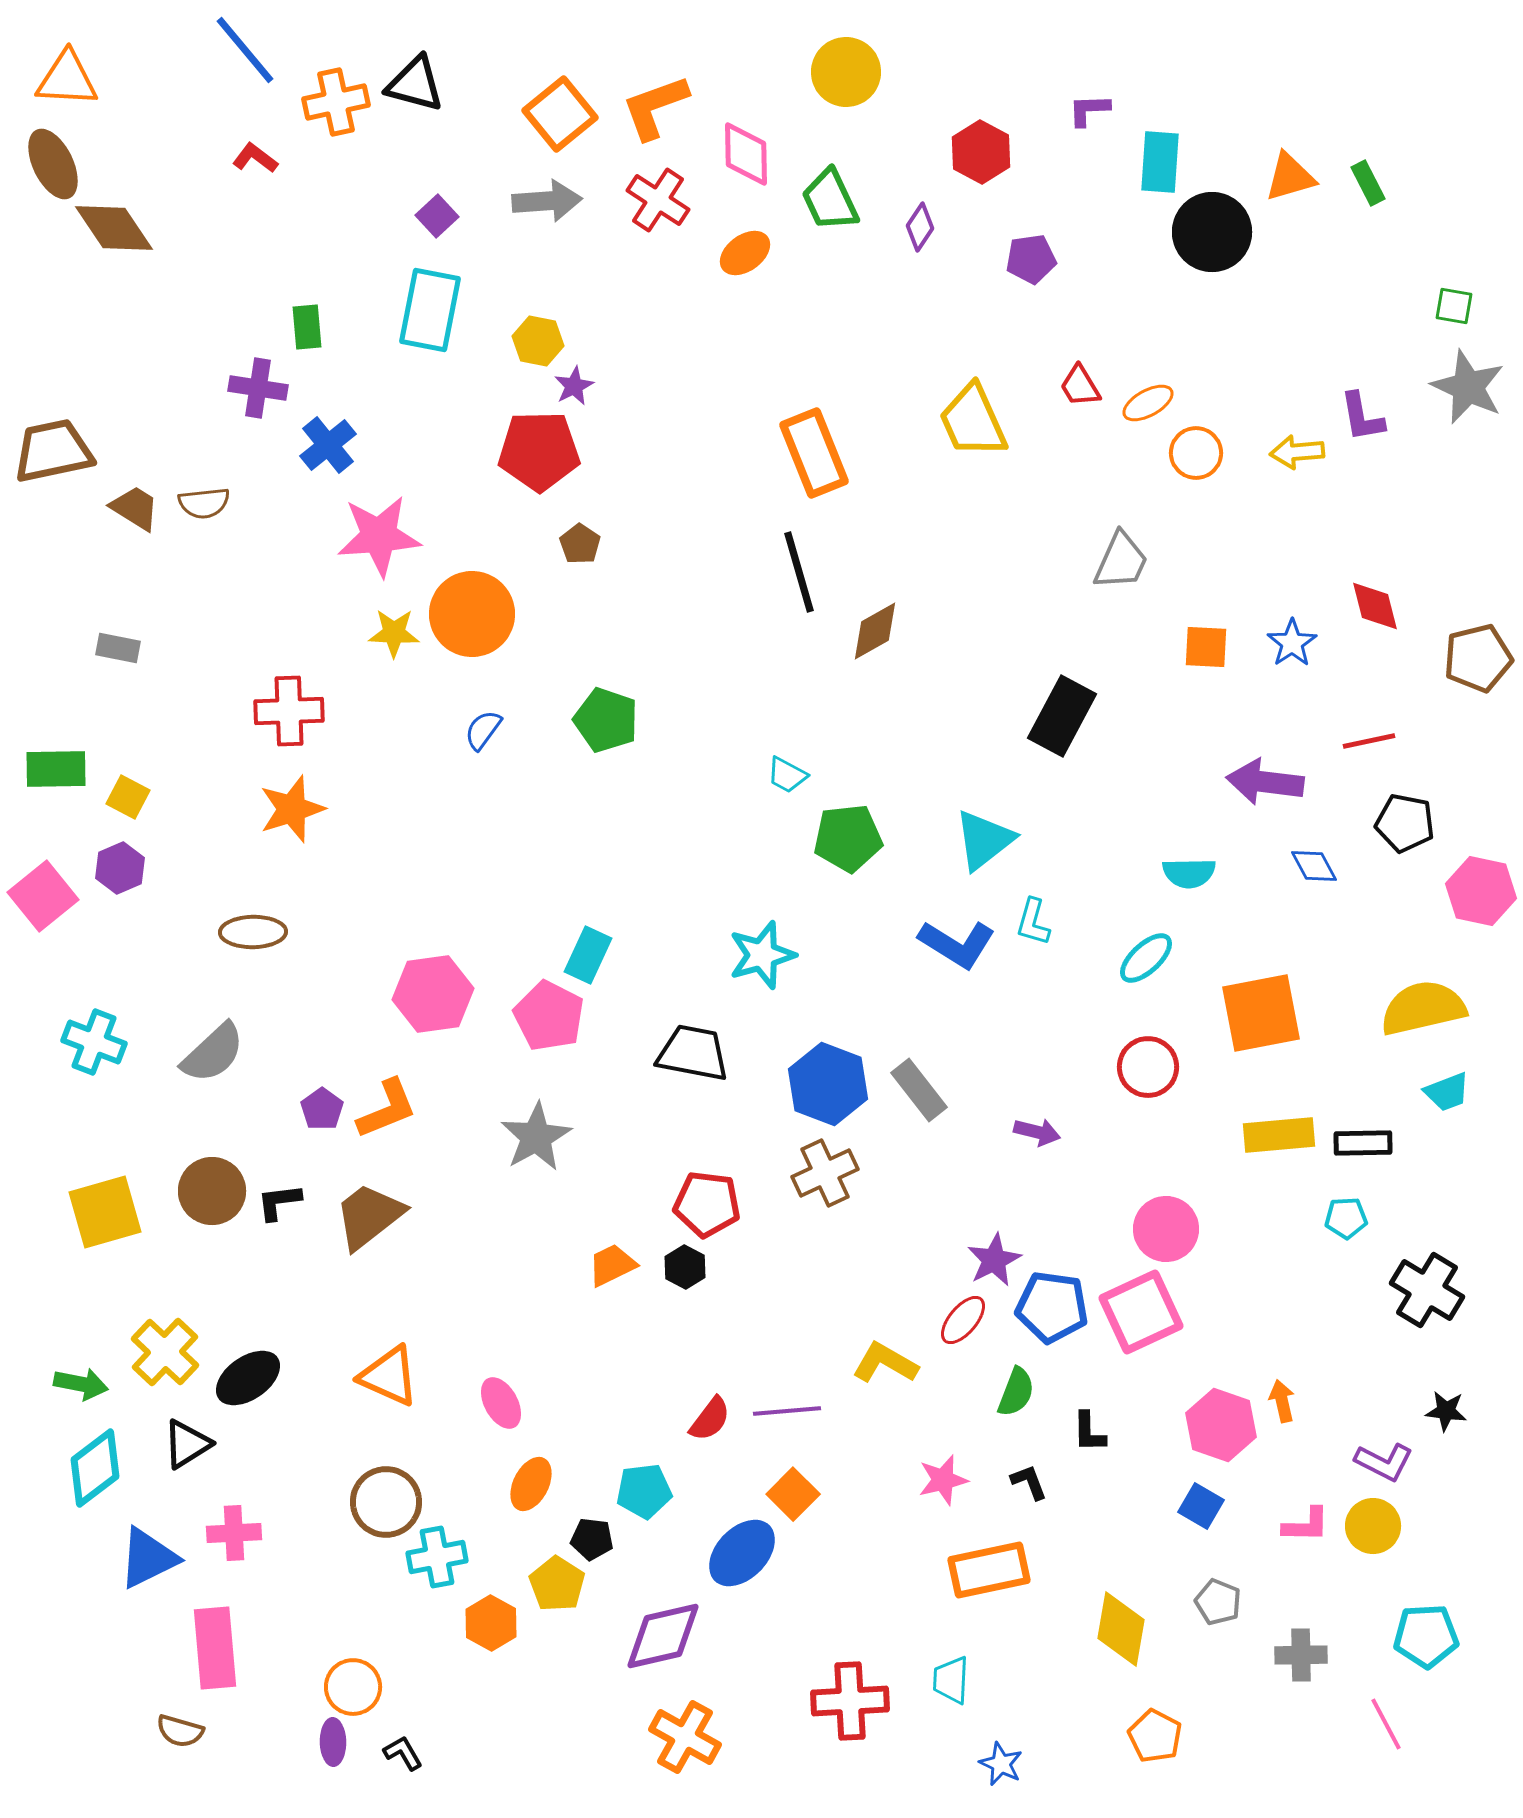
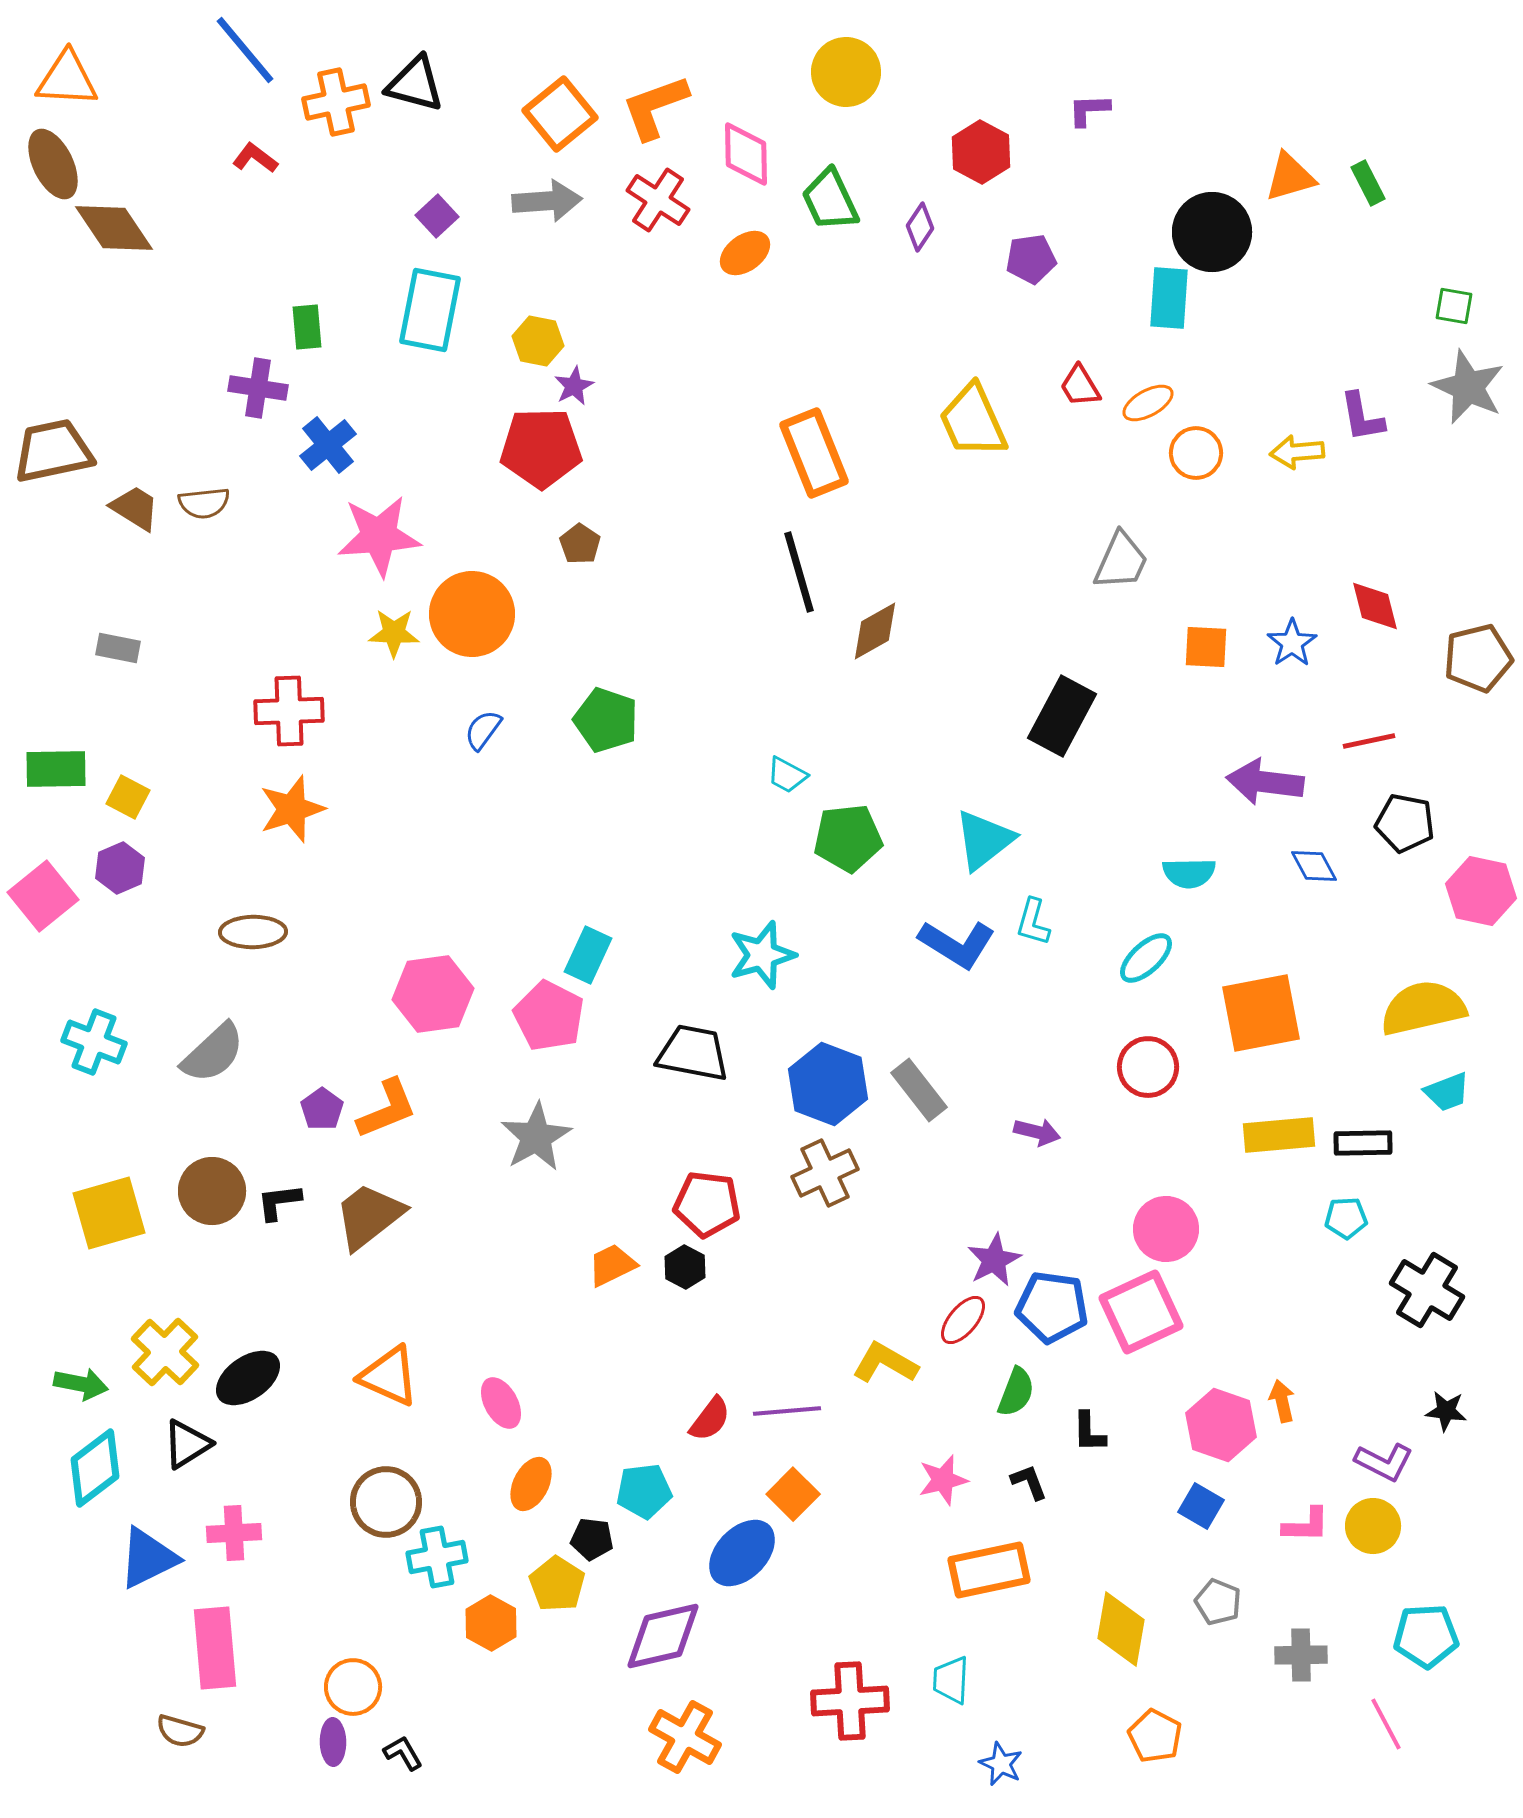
cyan rectangle at (1160, 162): moved 9 px right, 136 px down
red pentagon at (539, 451): moved 2 px right, 3 px up
yellow square at (105, 1212): moved 4 px right, 1 px down
